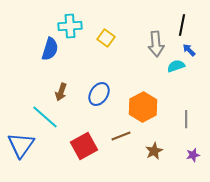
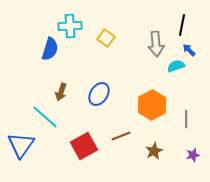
orange hexagon: moved 9 px right, 2 px up
